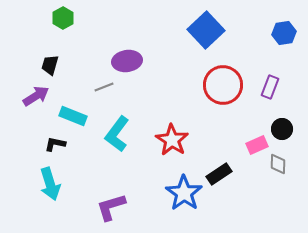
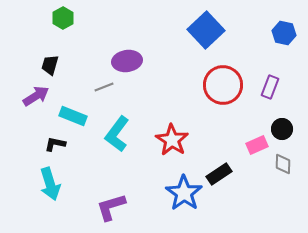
blue hexagon: rotated 20 degrees clockwise
gray diamond: moved 5 px right
